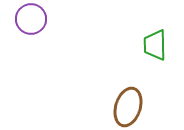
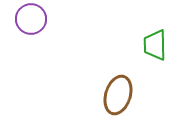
brown ellipse: moved 10 px left, 12 px up
